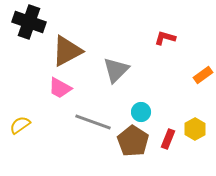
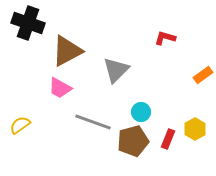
black cross: moved 1 px left, 1 px down
brown pentagon: rotated 24 degrees clockwise
